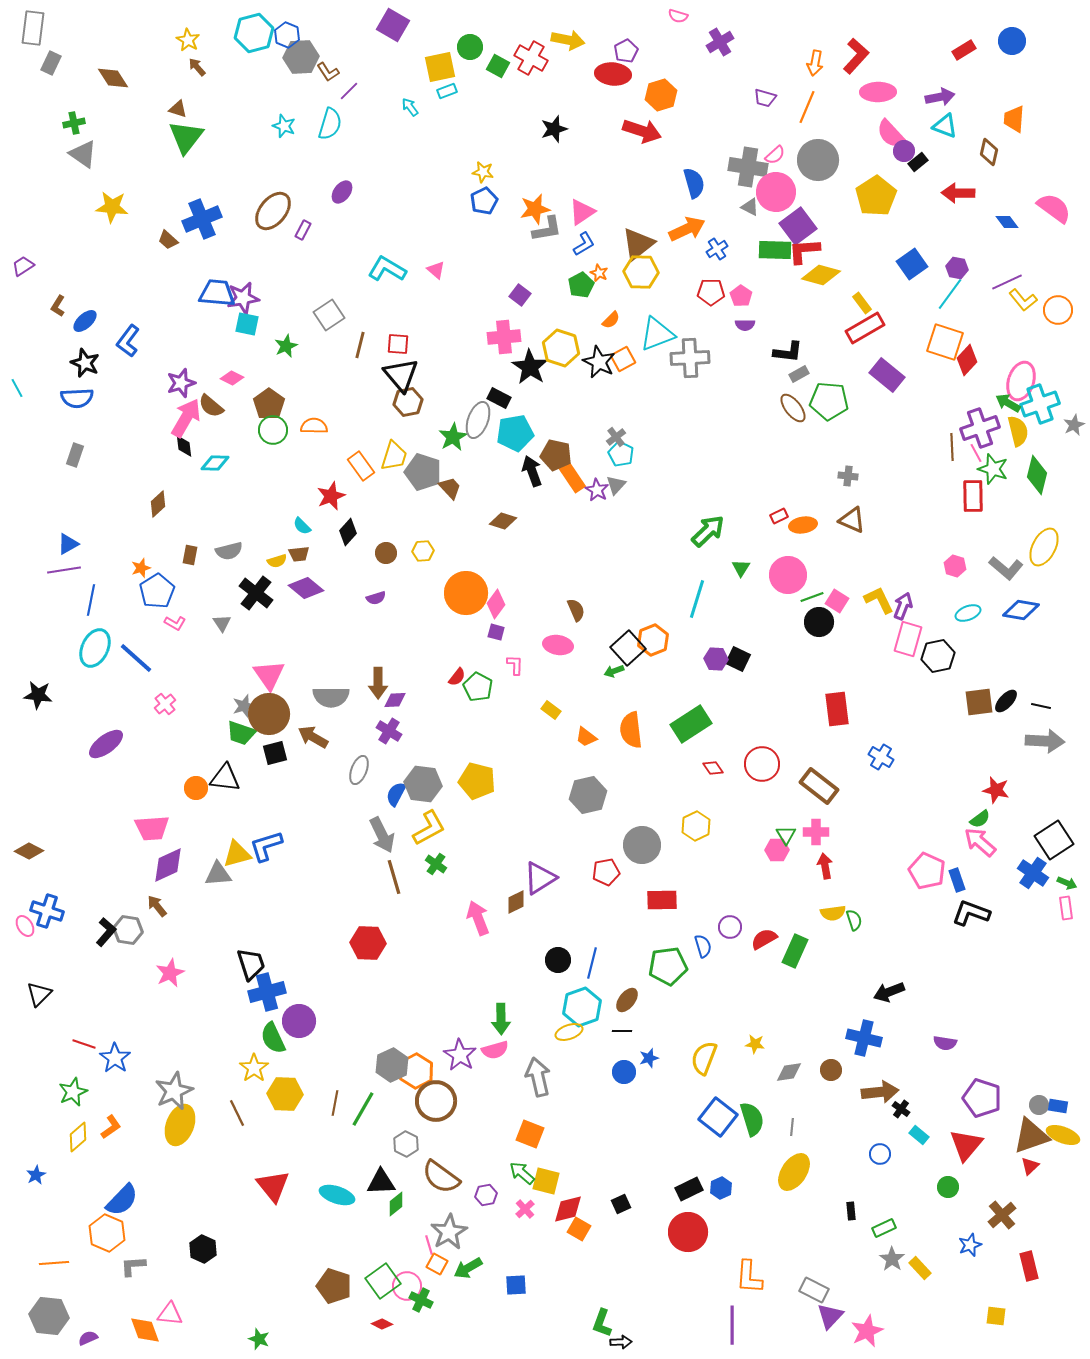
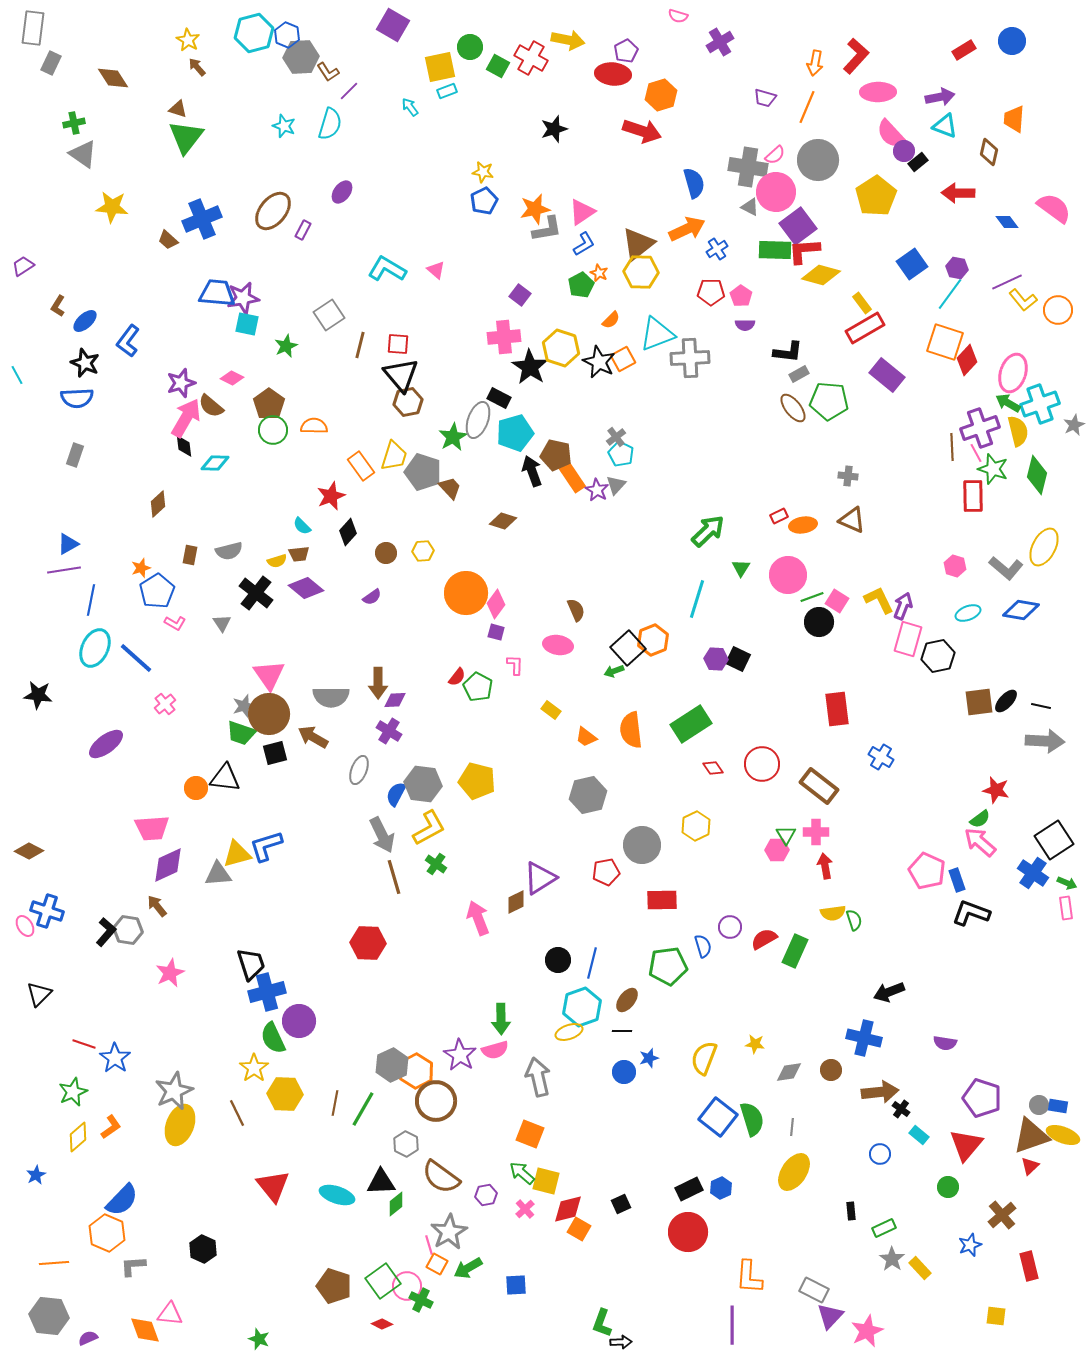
pink ellipse at (1021, 381): moved 8 px left, 8 px up
cyan line at (17, 388): moved 13 px up
cyan pentagon at (515, 433): rotated 6 degrees counterclockwise
purple semicircle at (376, 598): moved 4 px left, 1 px up; rotated 18 degrees counterclockwise
